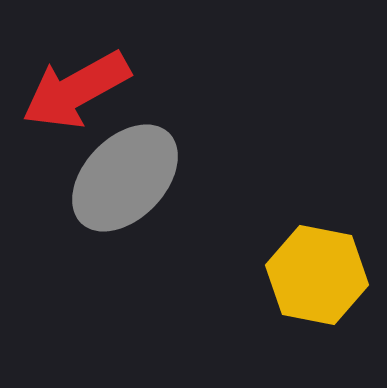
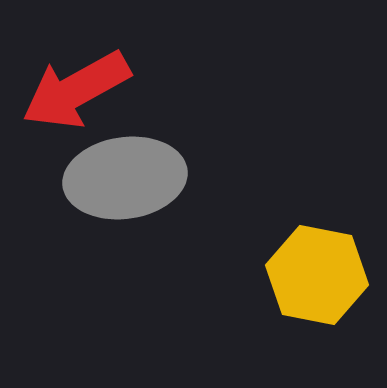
gray ellipse: rotated 38 degrees clockwise
